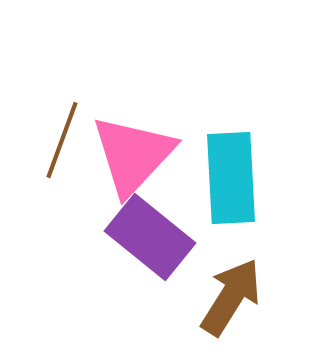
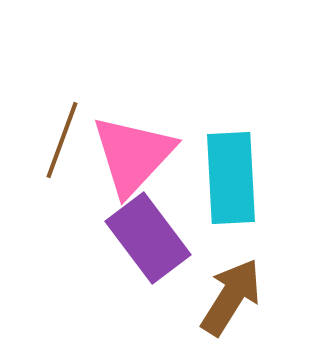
purple rectangle: moved 2 px left, 1 px down; rotated 14 degrees clockwise
